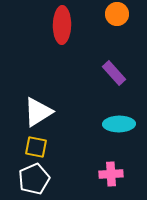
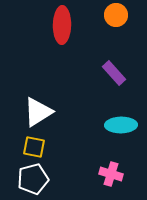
orange circle: moved 1 px left, 1 px down
cyan ellipse: moved 2 px right, 1 px down
yellow square: moved 2 px left
pink cross: rotated 20 degrees clockwise
white pentagon: moved 1 px left; rotated 8 degrees clockwise
